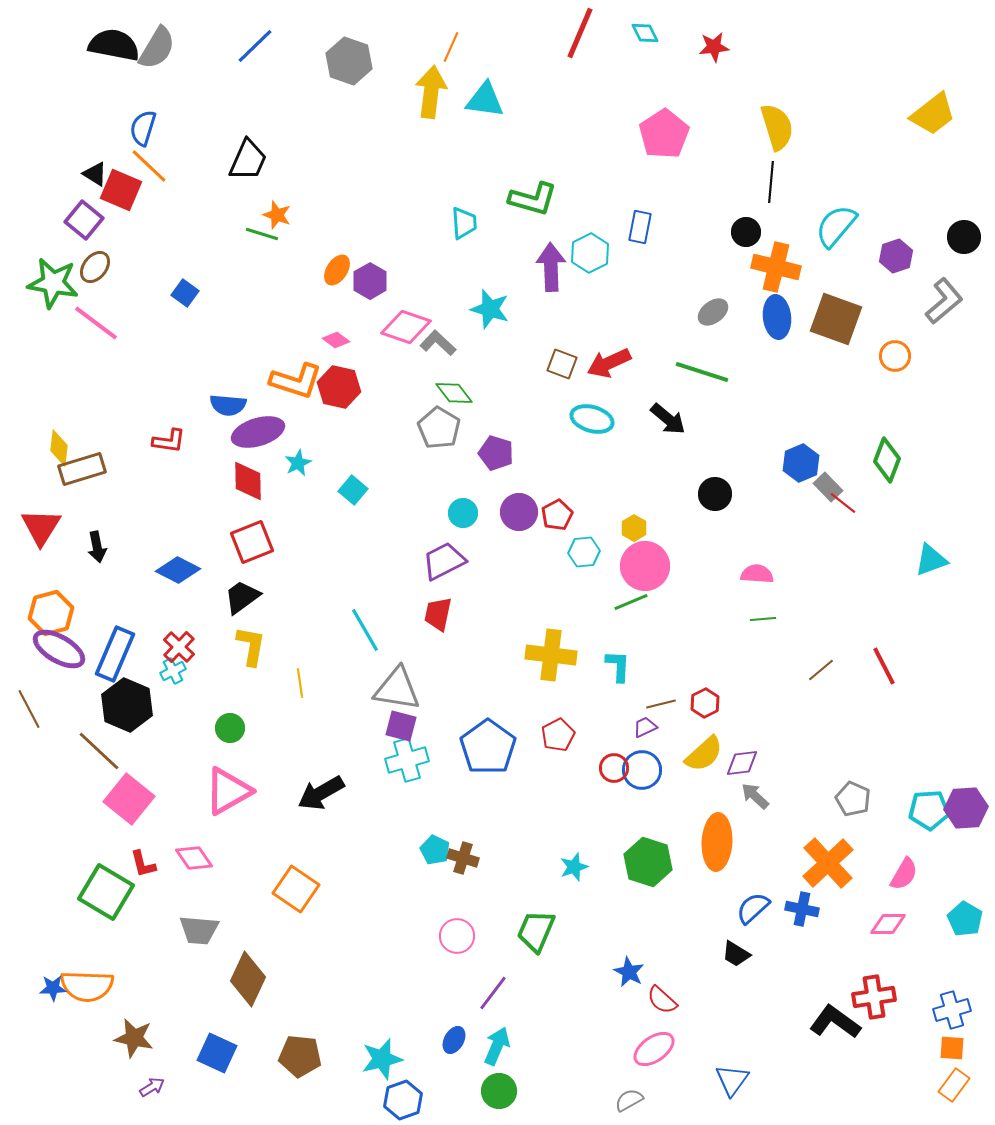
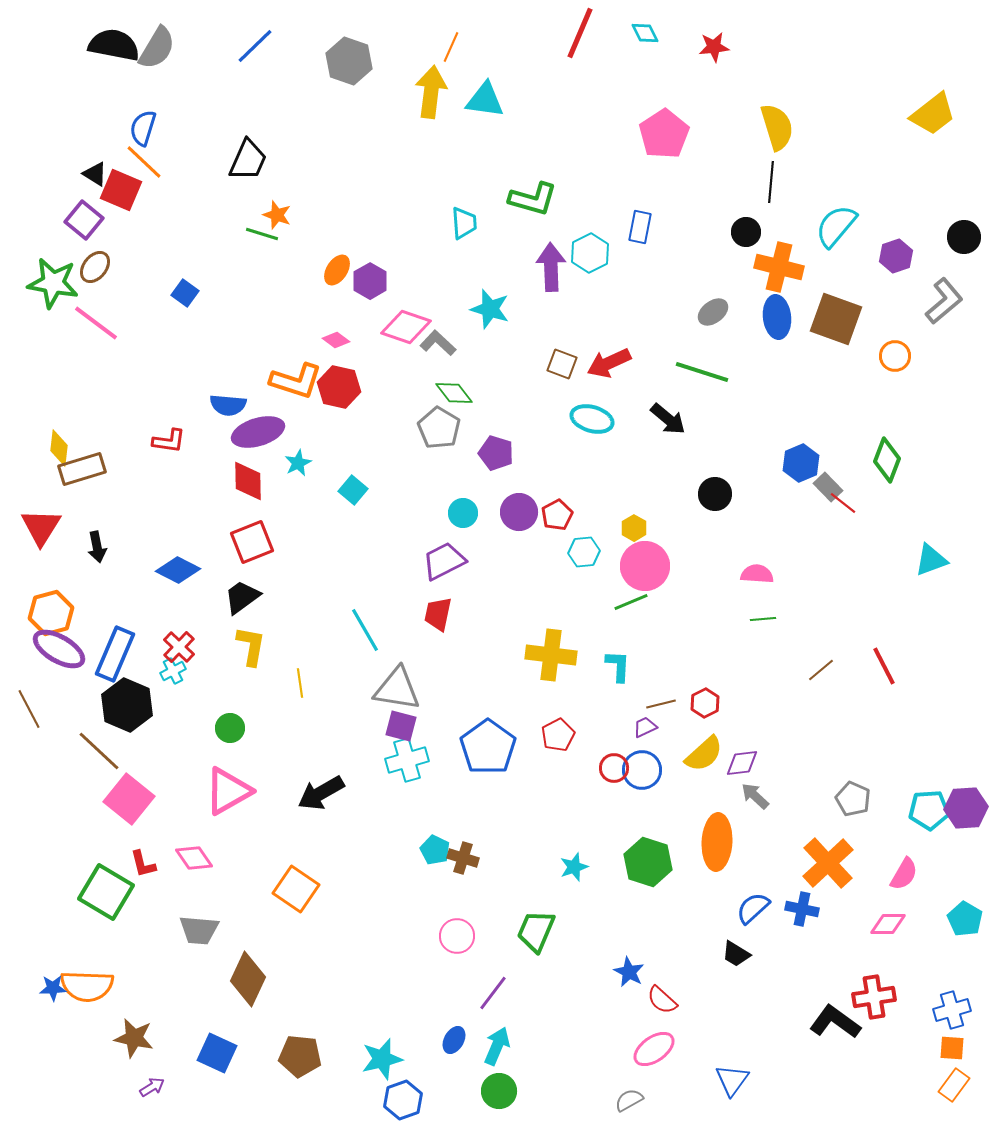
orange line at (149, 166): moved 5 px left, 4 px up
orange cross at (776, 267): moved 3 px right
